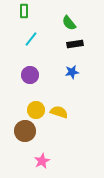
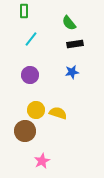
yellow semicircle: moved 1 px left, 1 px down
